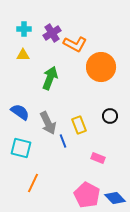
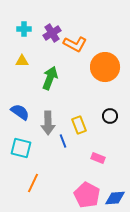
yellow triangle: moved 1 px left, 6 px down
orange circle: moved 4 px right
gray arrow: rotated 25 degrees clockwise
blue diamond: rotated 50 degrees counterclockwise
